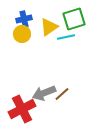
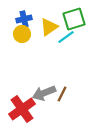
cyan line: rotated 24 degrees counterclockwise
brown line: rotated 21 degrees counterclockwise
red cross: rotated 8 degrees counterclockwise
